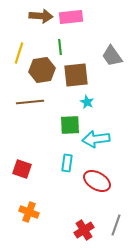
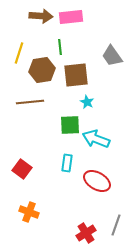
cyan arrow: rotated 28 degrees clockwise
red square: rotated 18 degrees clockwise
red cross: moved 2 px right, 3 px down
